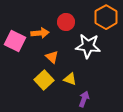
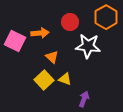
red circle: moved 4 px right
yellow triangle: moved 5 px left
